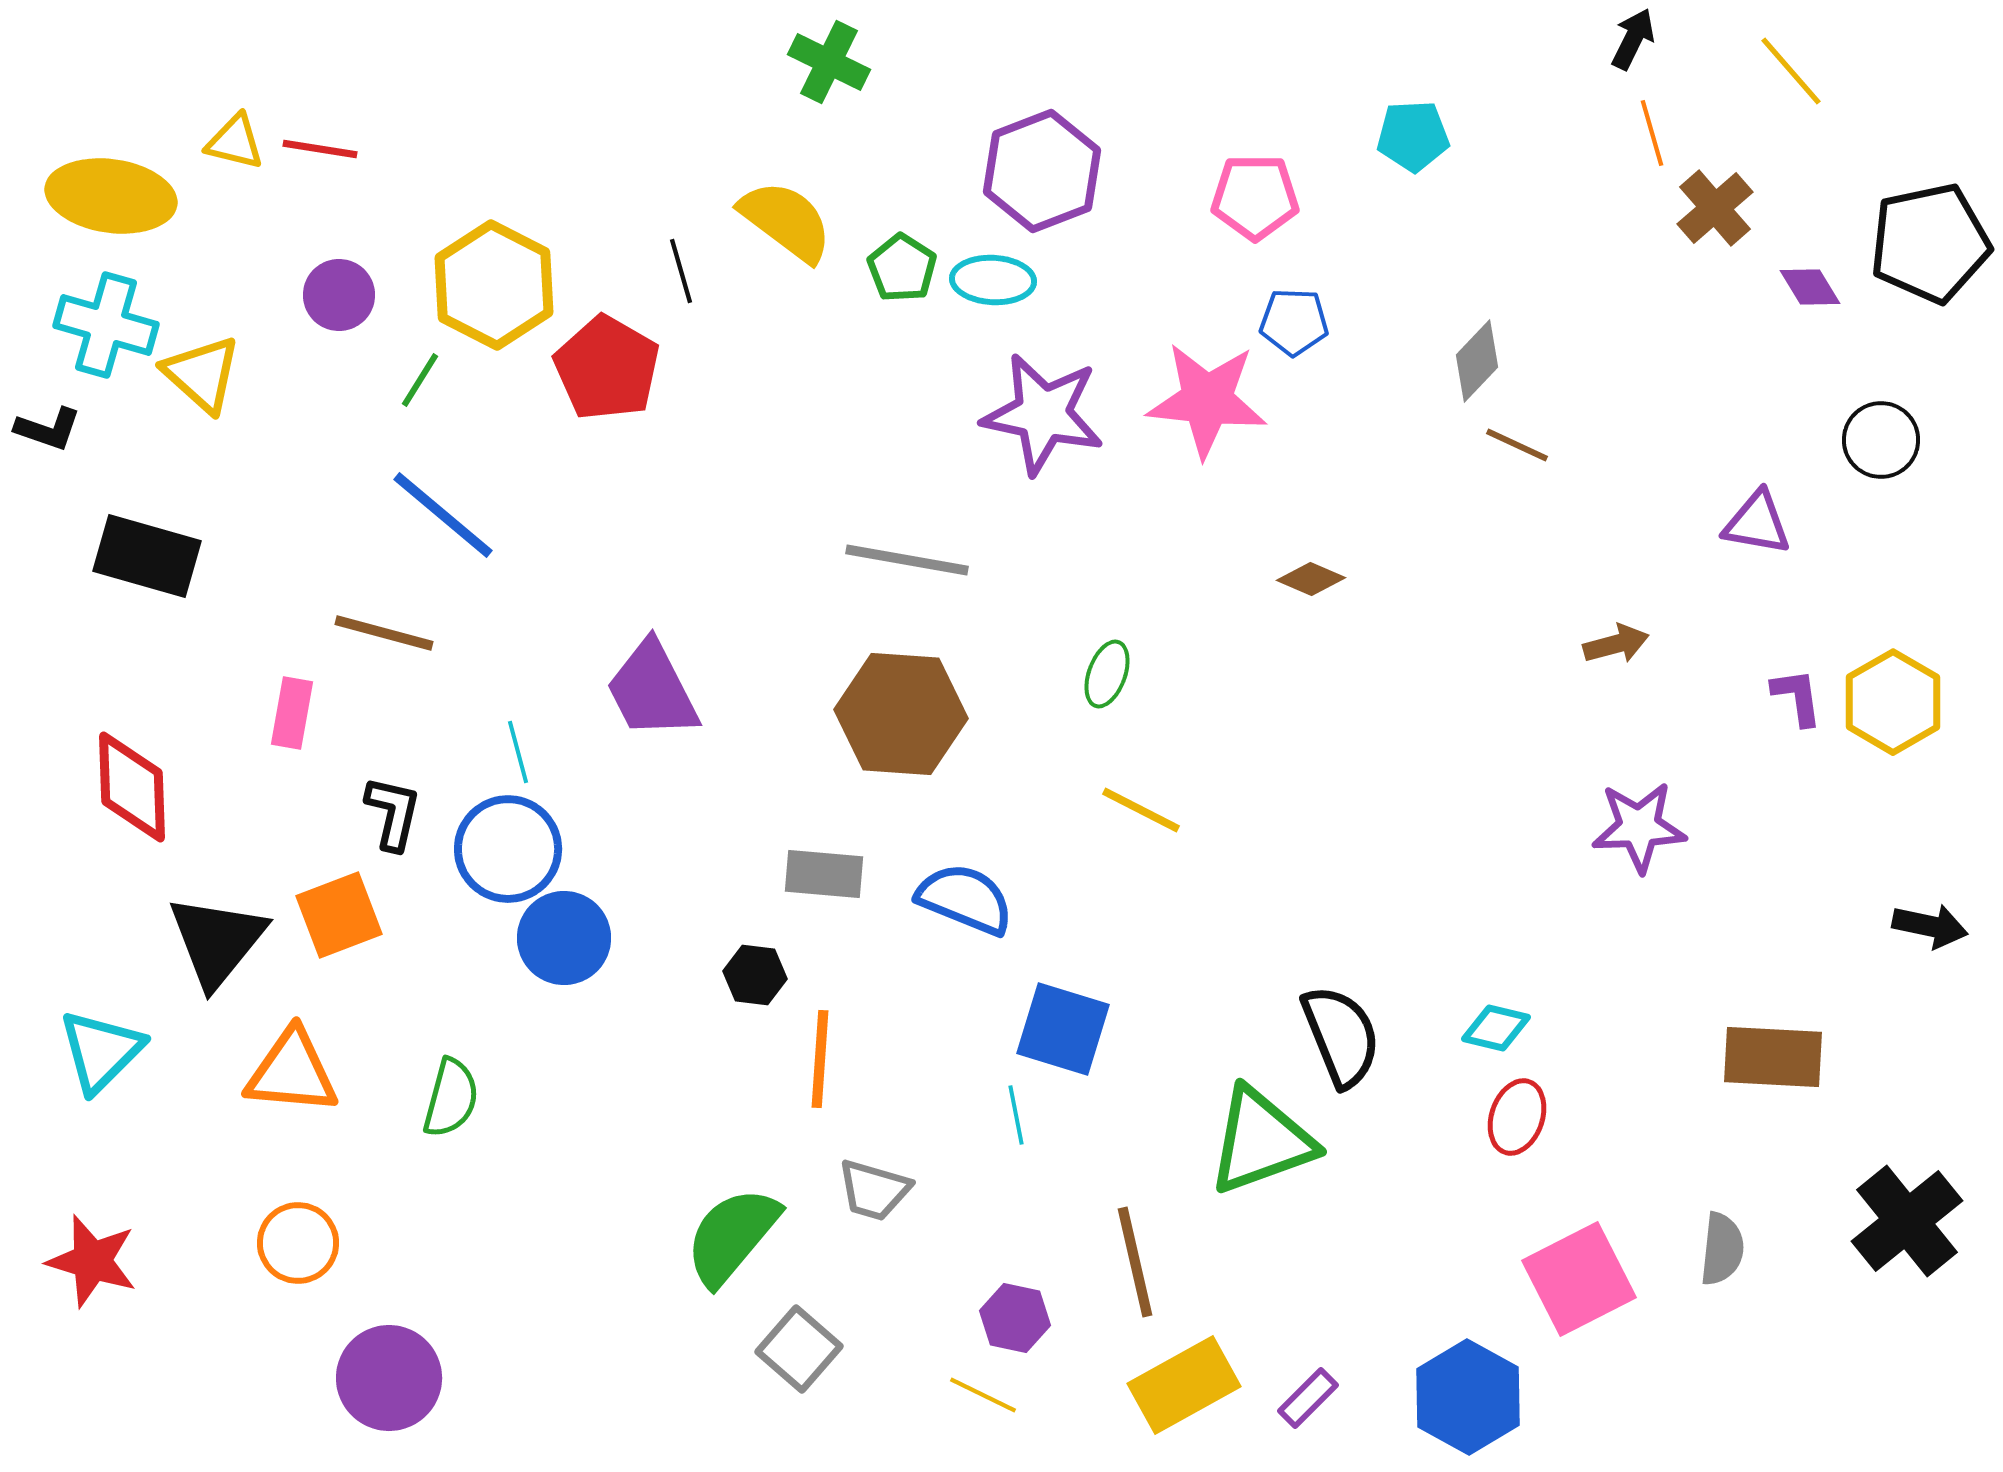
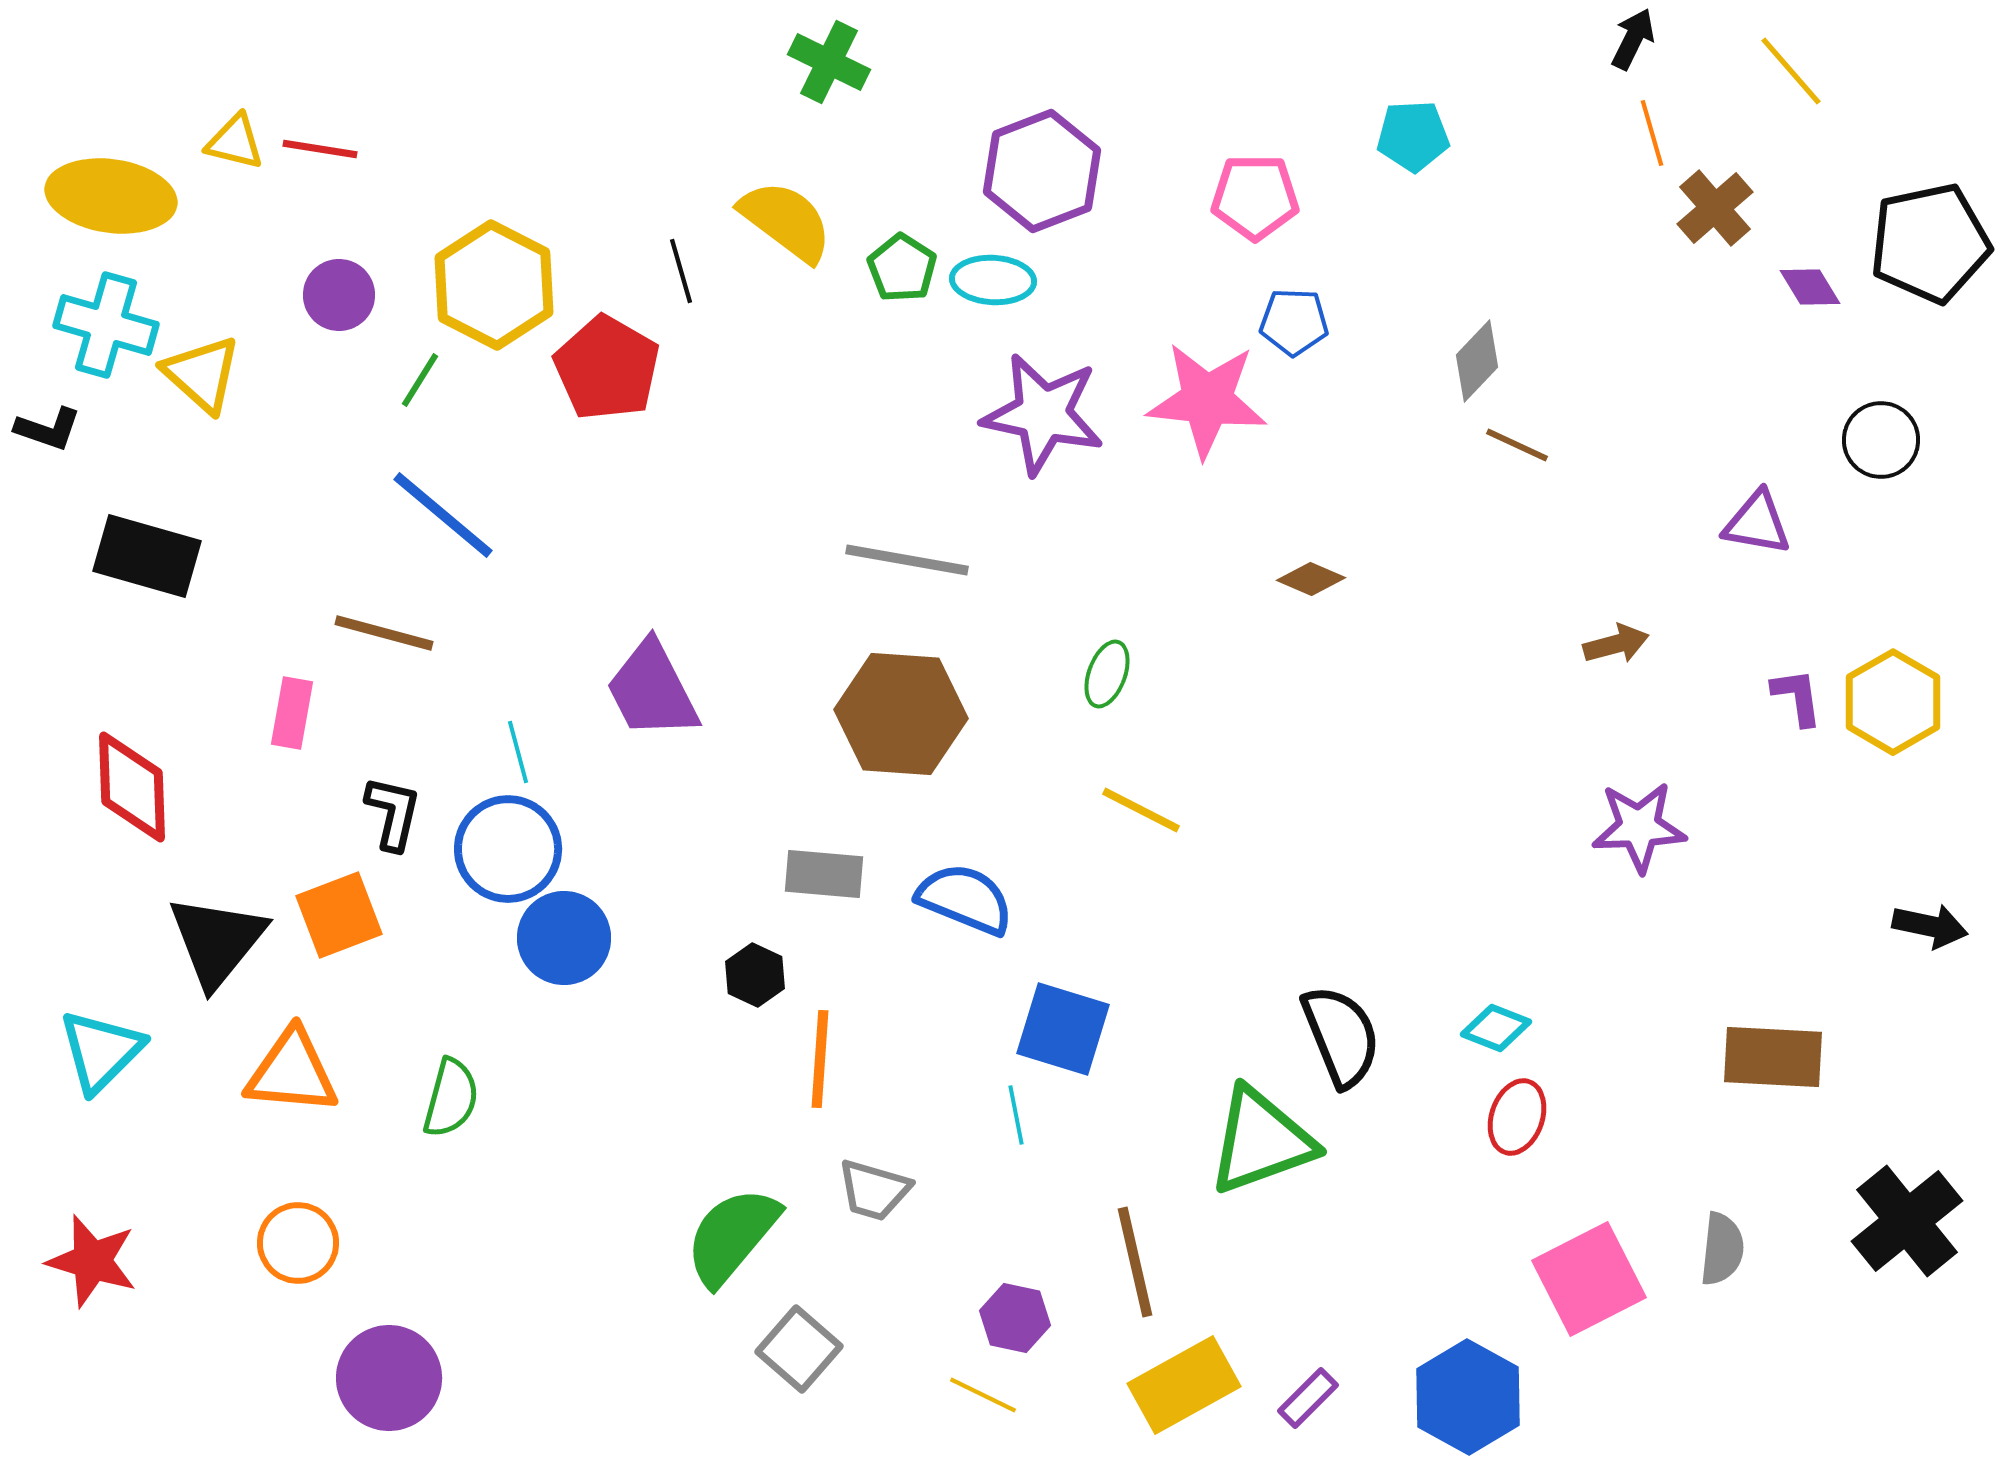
black hexagon at (755, 975): rotated 18 degrees clockwise
cyan diamond at (1496, 1028): rotated 8 degrees clockwise
pink square at (1579, 1279): moved 10 px right
